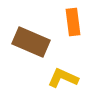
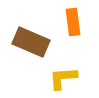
yellow L-shape: rotated 28 degrees counterclockwise
